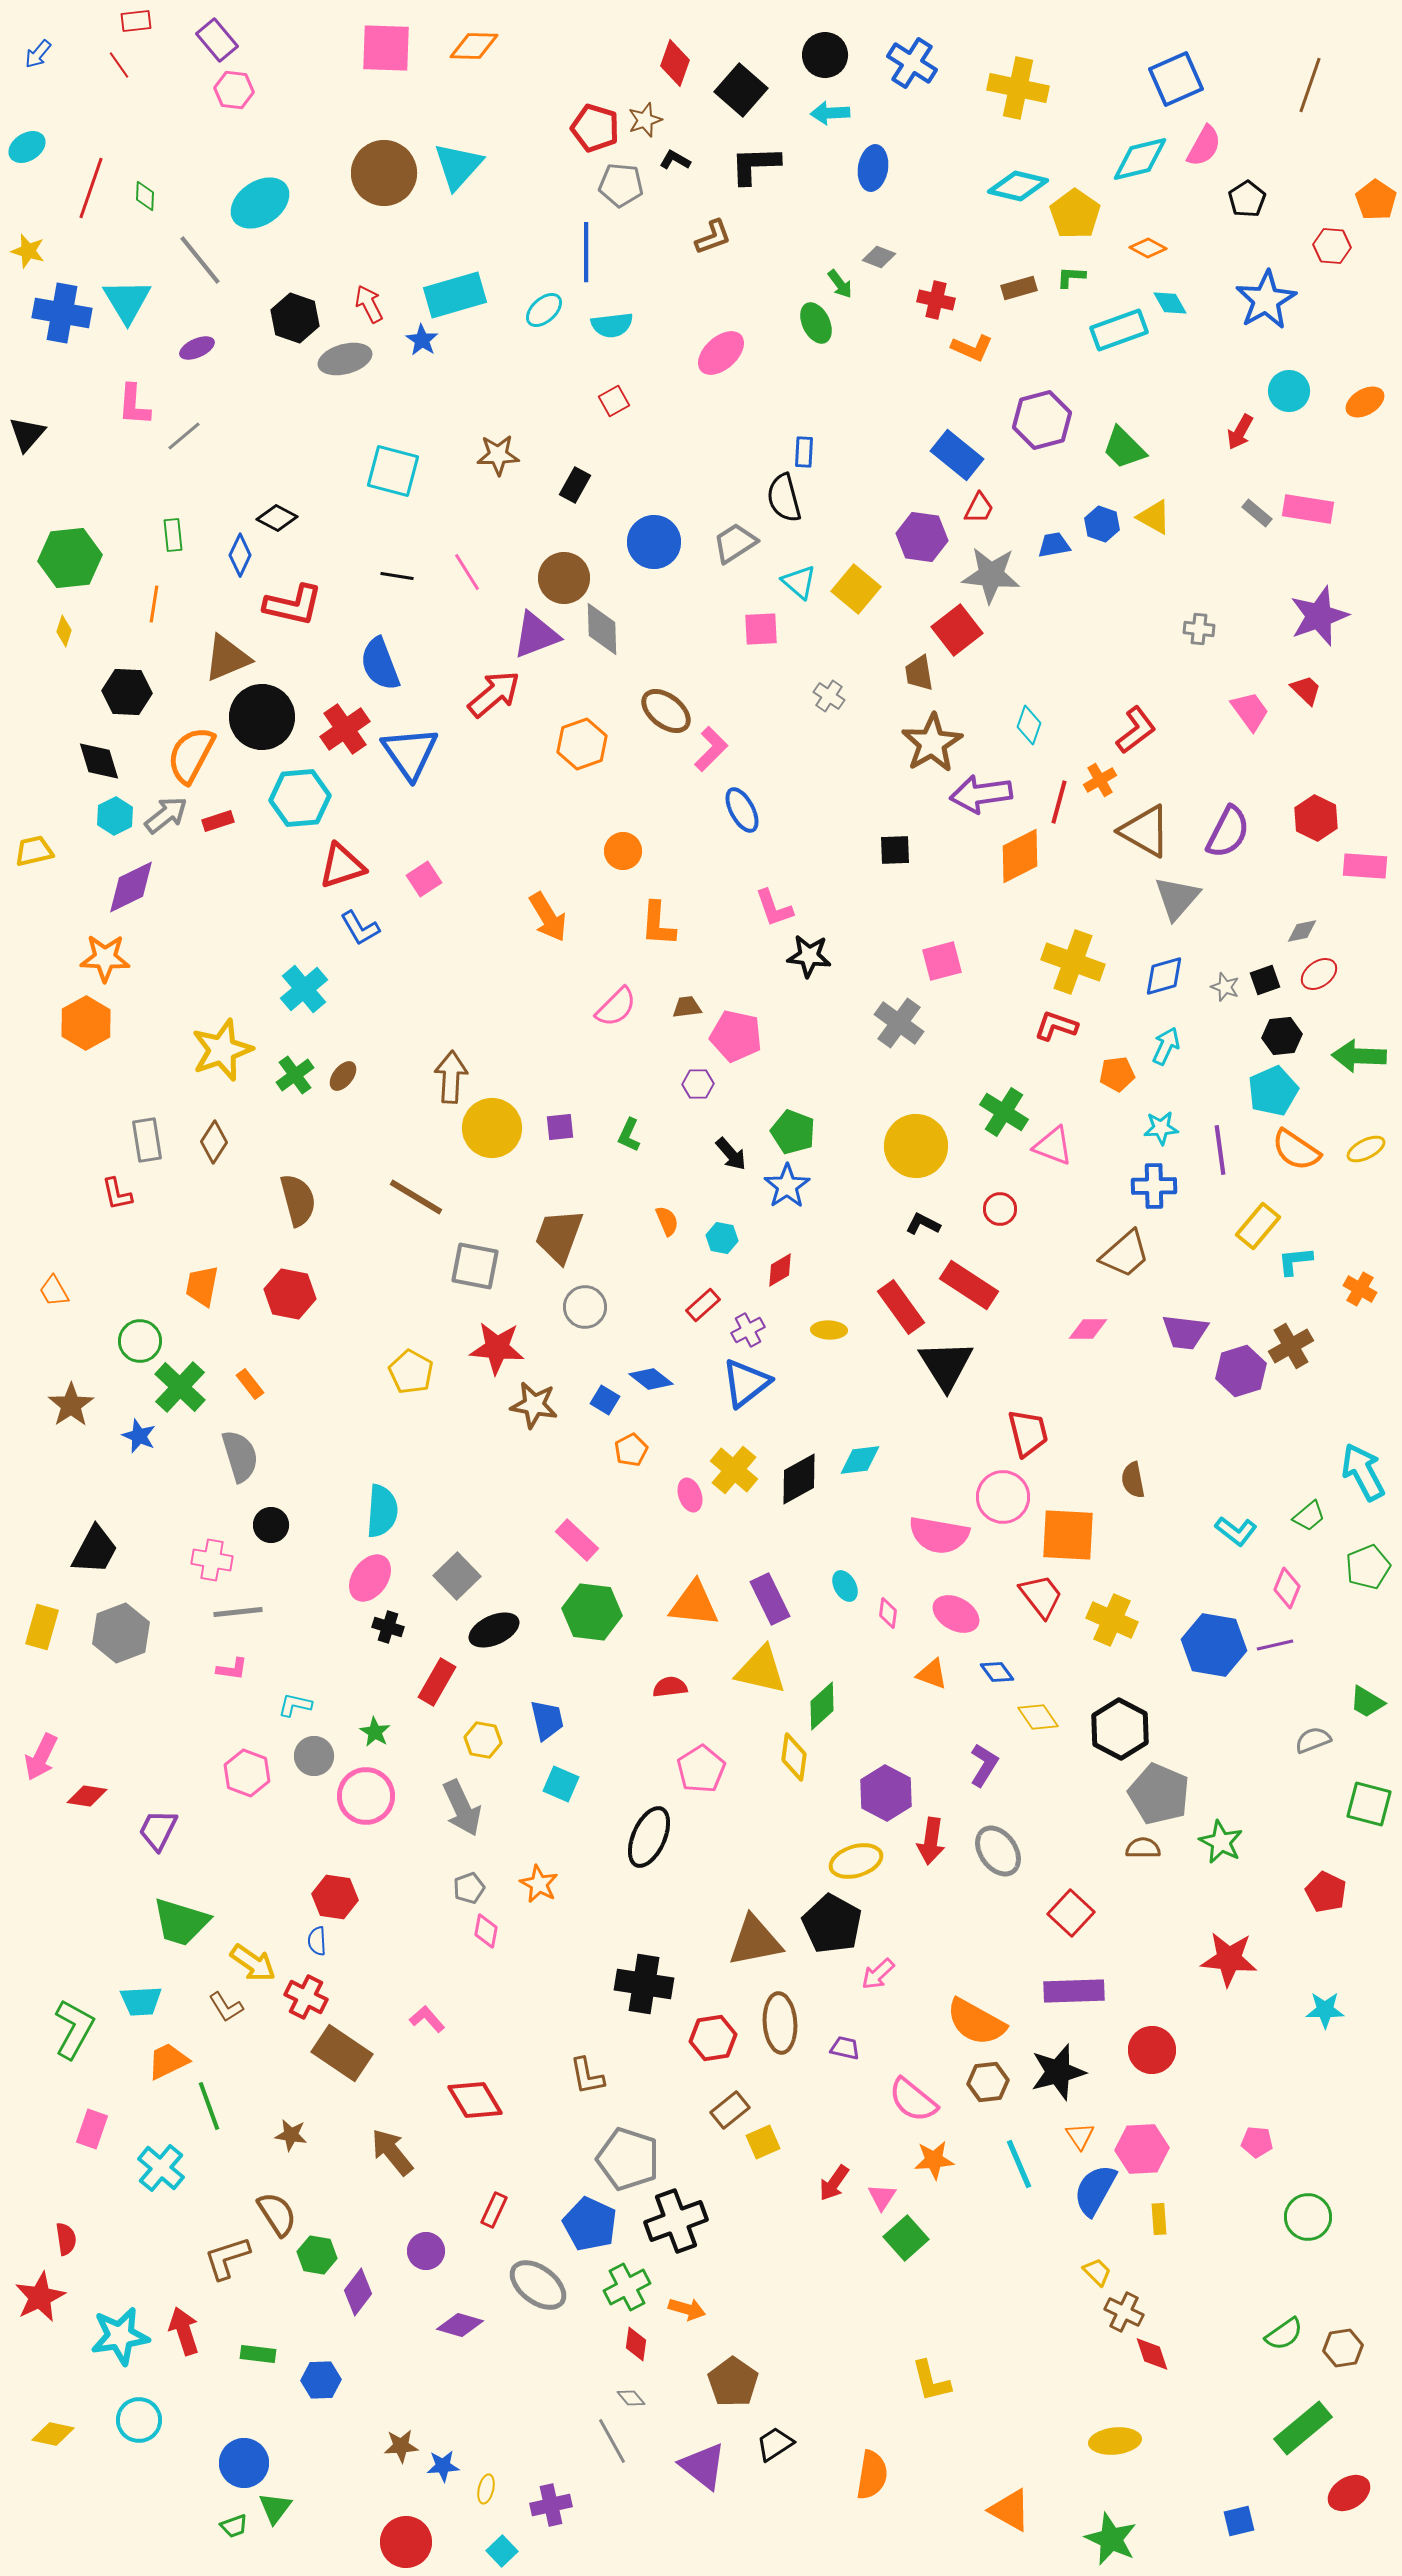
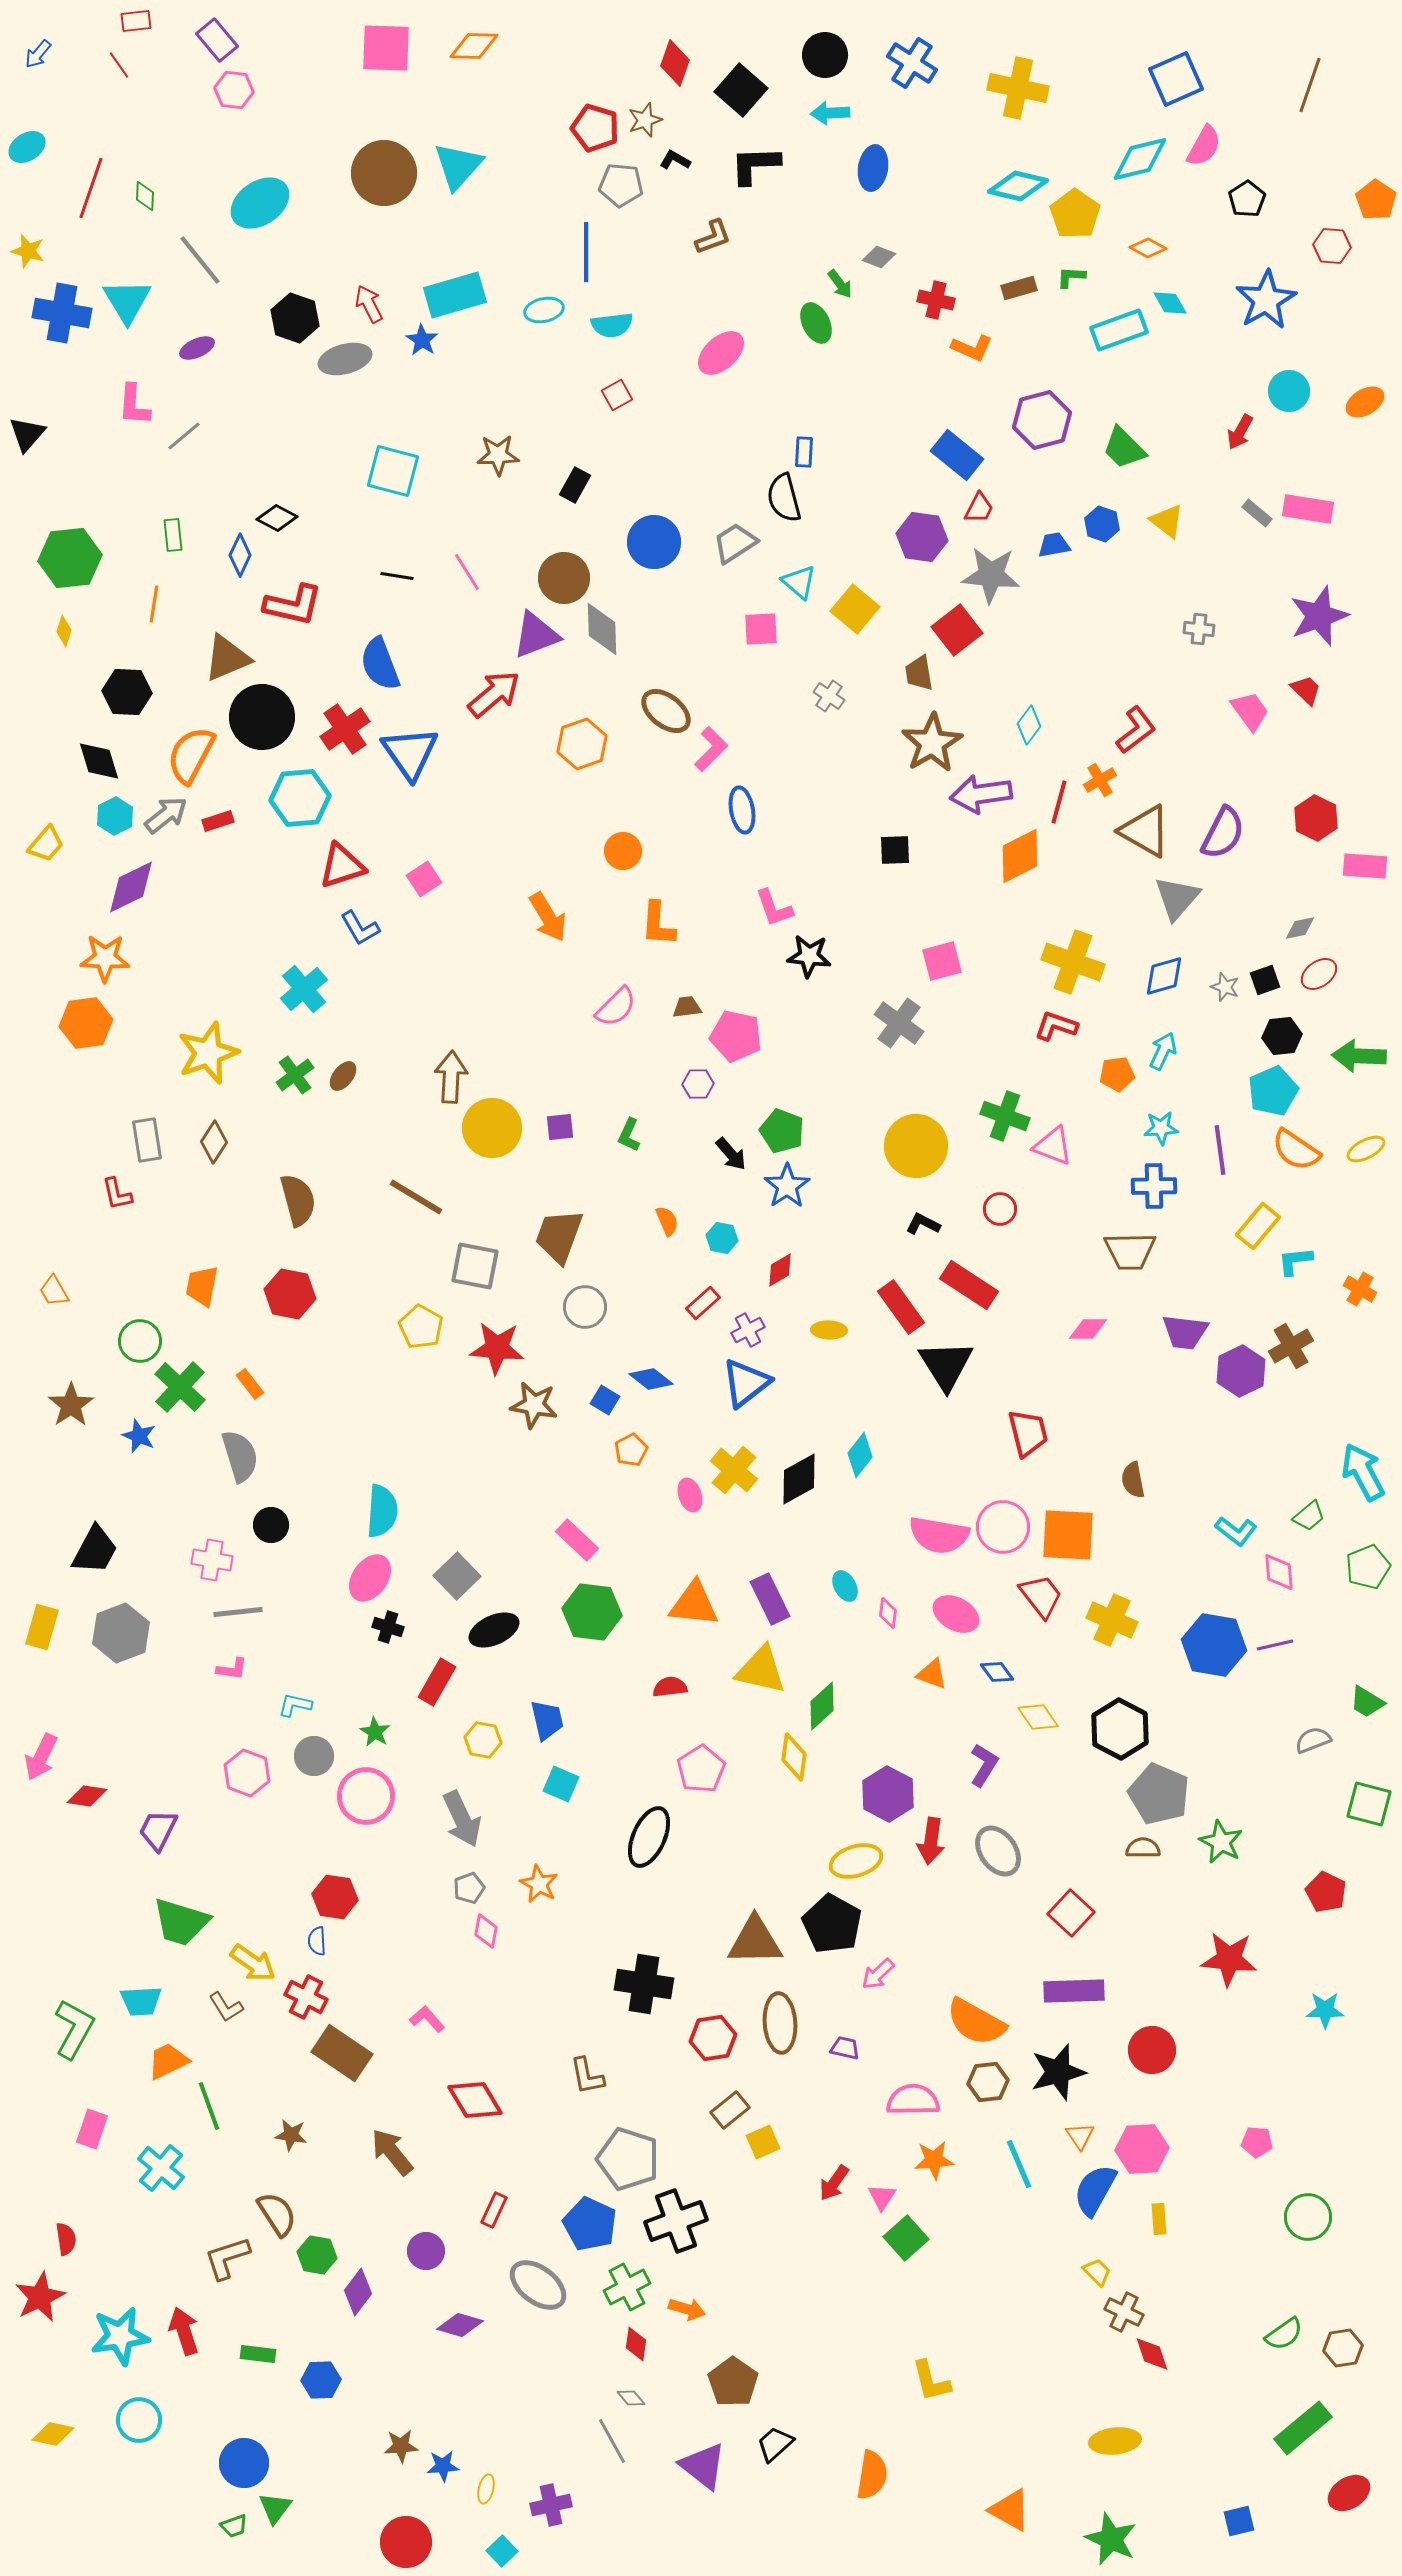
cyan ellipse at (544, 310): rotated 30 degrees clockwise
red square at (614, 401): moved 3 px right, 6 px up
yellow triangle at (1154, 517): moved 13 px right, 4 px down; rotated 9 degrees clockwise
yellow square at (856, 589): moved 1 px left, 20 px down
cyan diamond at (1029, 725): rotated 18 degrees clockwise
blue ellipse at (742, 810): rotated 18 degrees clockwise
purple semicircle at (1228, 832): moved 5 px left, 1 px down
yellow trapezoid at (34, 851): moved 12 px right, 7 px up; rotated 144 degrees clockwise
gray diamond at (1302, 931): moved 2 px left, 3 px up
orange hexagon at (86, 1023): rotated 21 degrees clockwise
cyan arrow at (1166, 1046): moved 3 px left, 5 px down
yellow star at (222, 1050): moved 14 px left, 3 px down
green cross at (1004, 1112): moved 1 px right, 4 px down; rotated 12 degrees counterclockwise
green pentagon at (793, 1132): moved 11 px left, 1 px up
brown trapezoid at (1125, 1254): moved 5 px right, 3 px up; rotated 40 degrees clockwise
red rectangle at (703, 1305): moved 2 px up
purple hexagon at (1241, 1371): rotated 9 degrees counterclockwise
yellow pentagon at (411, 1372): moved 10 px right, 45 px up
cyan diamond at (860, 1460): moved 5 px up; rotated 45 degrees counterclockwise
pink circle at (1003, 1497): moved 30 px down
pink diamond at (1287, 1588): moved 8 px left, 16 px up; rotated 27 degrees counterclockwise
purple hexagon at (886, 1793): moved 2 px right, 1 px down
gray arrow at (462, 1808): moved 11 px down
brown triangle at (755, 1941): rotated 10 degrees clockwise
pink semicircle at (913, 2100): rotated 140 degrees clockwise
black trapezoid at (775, 2444): rotated 9 degrees counterclockwise
